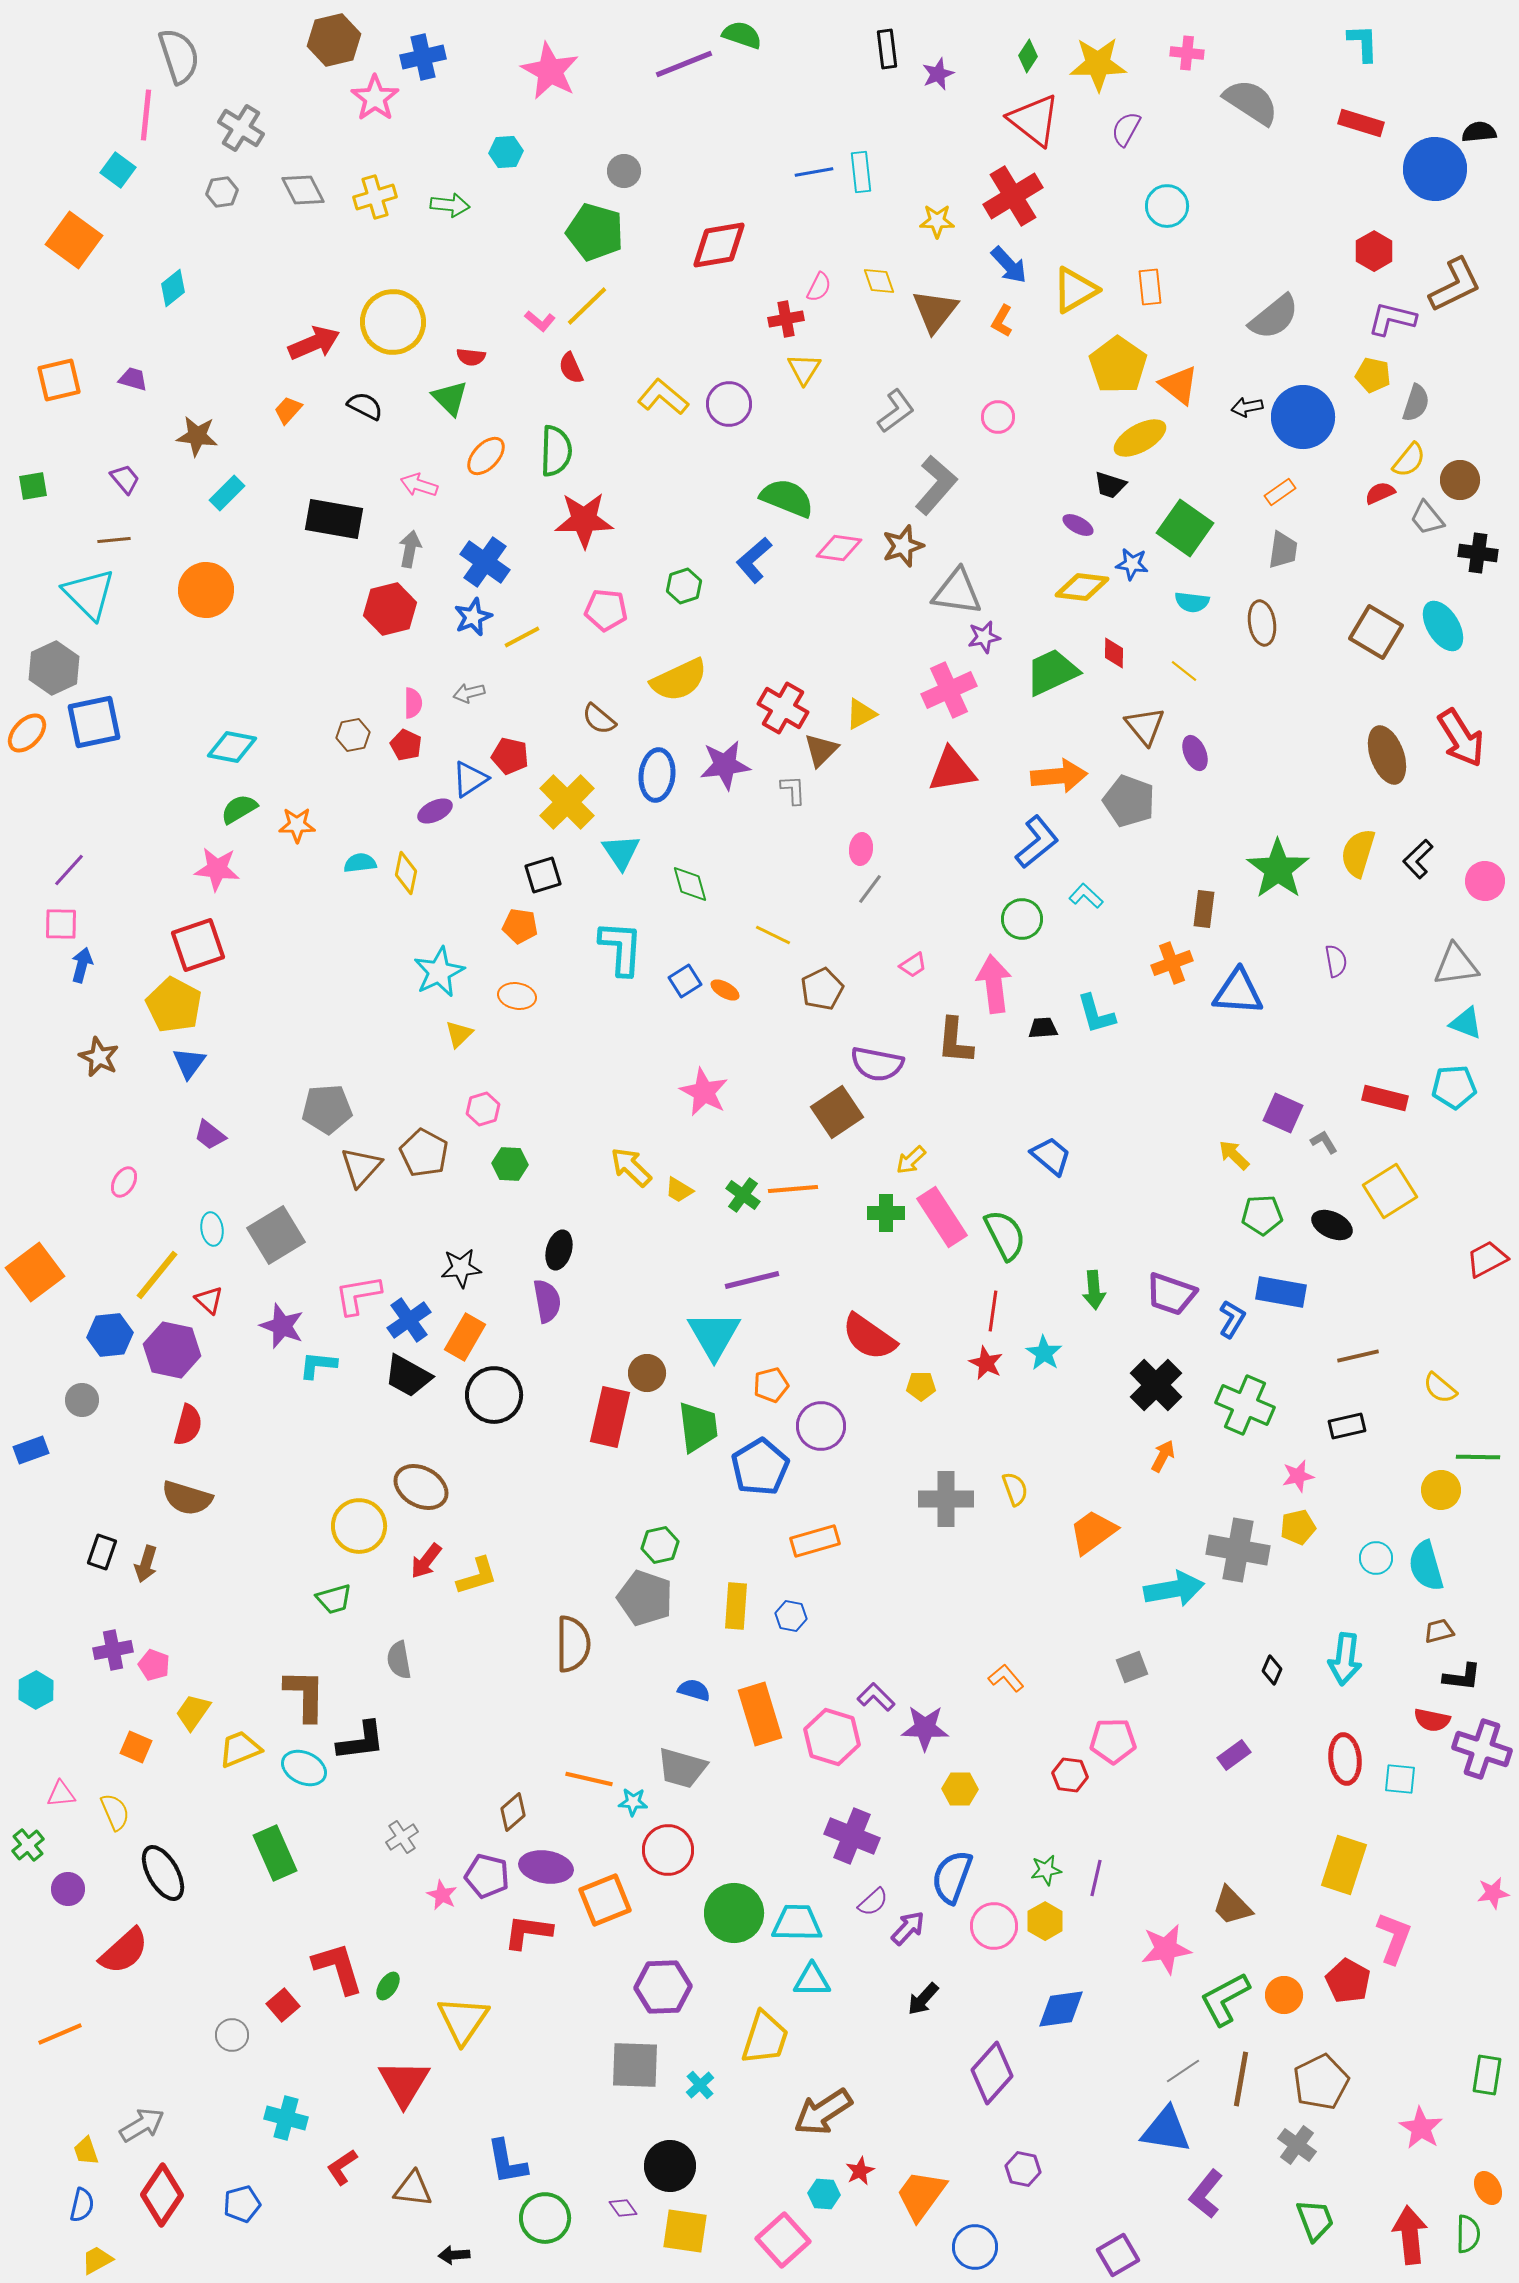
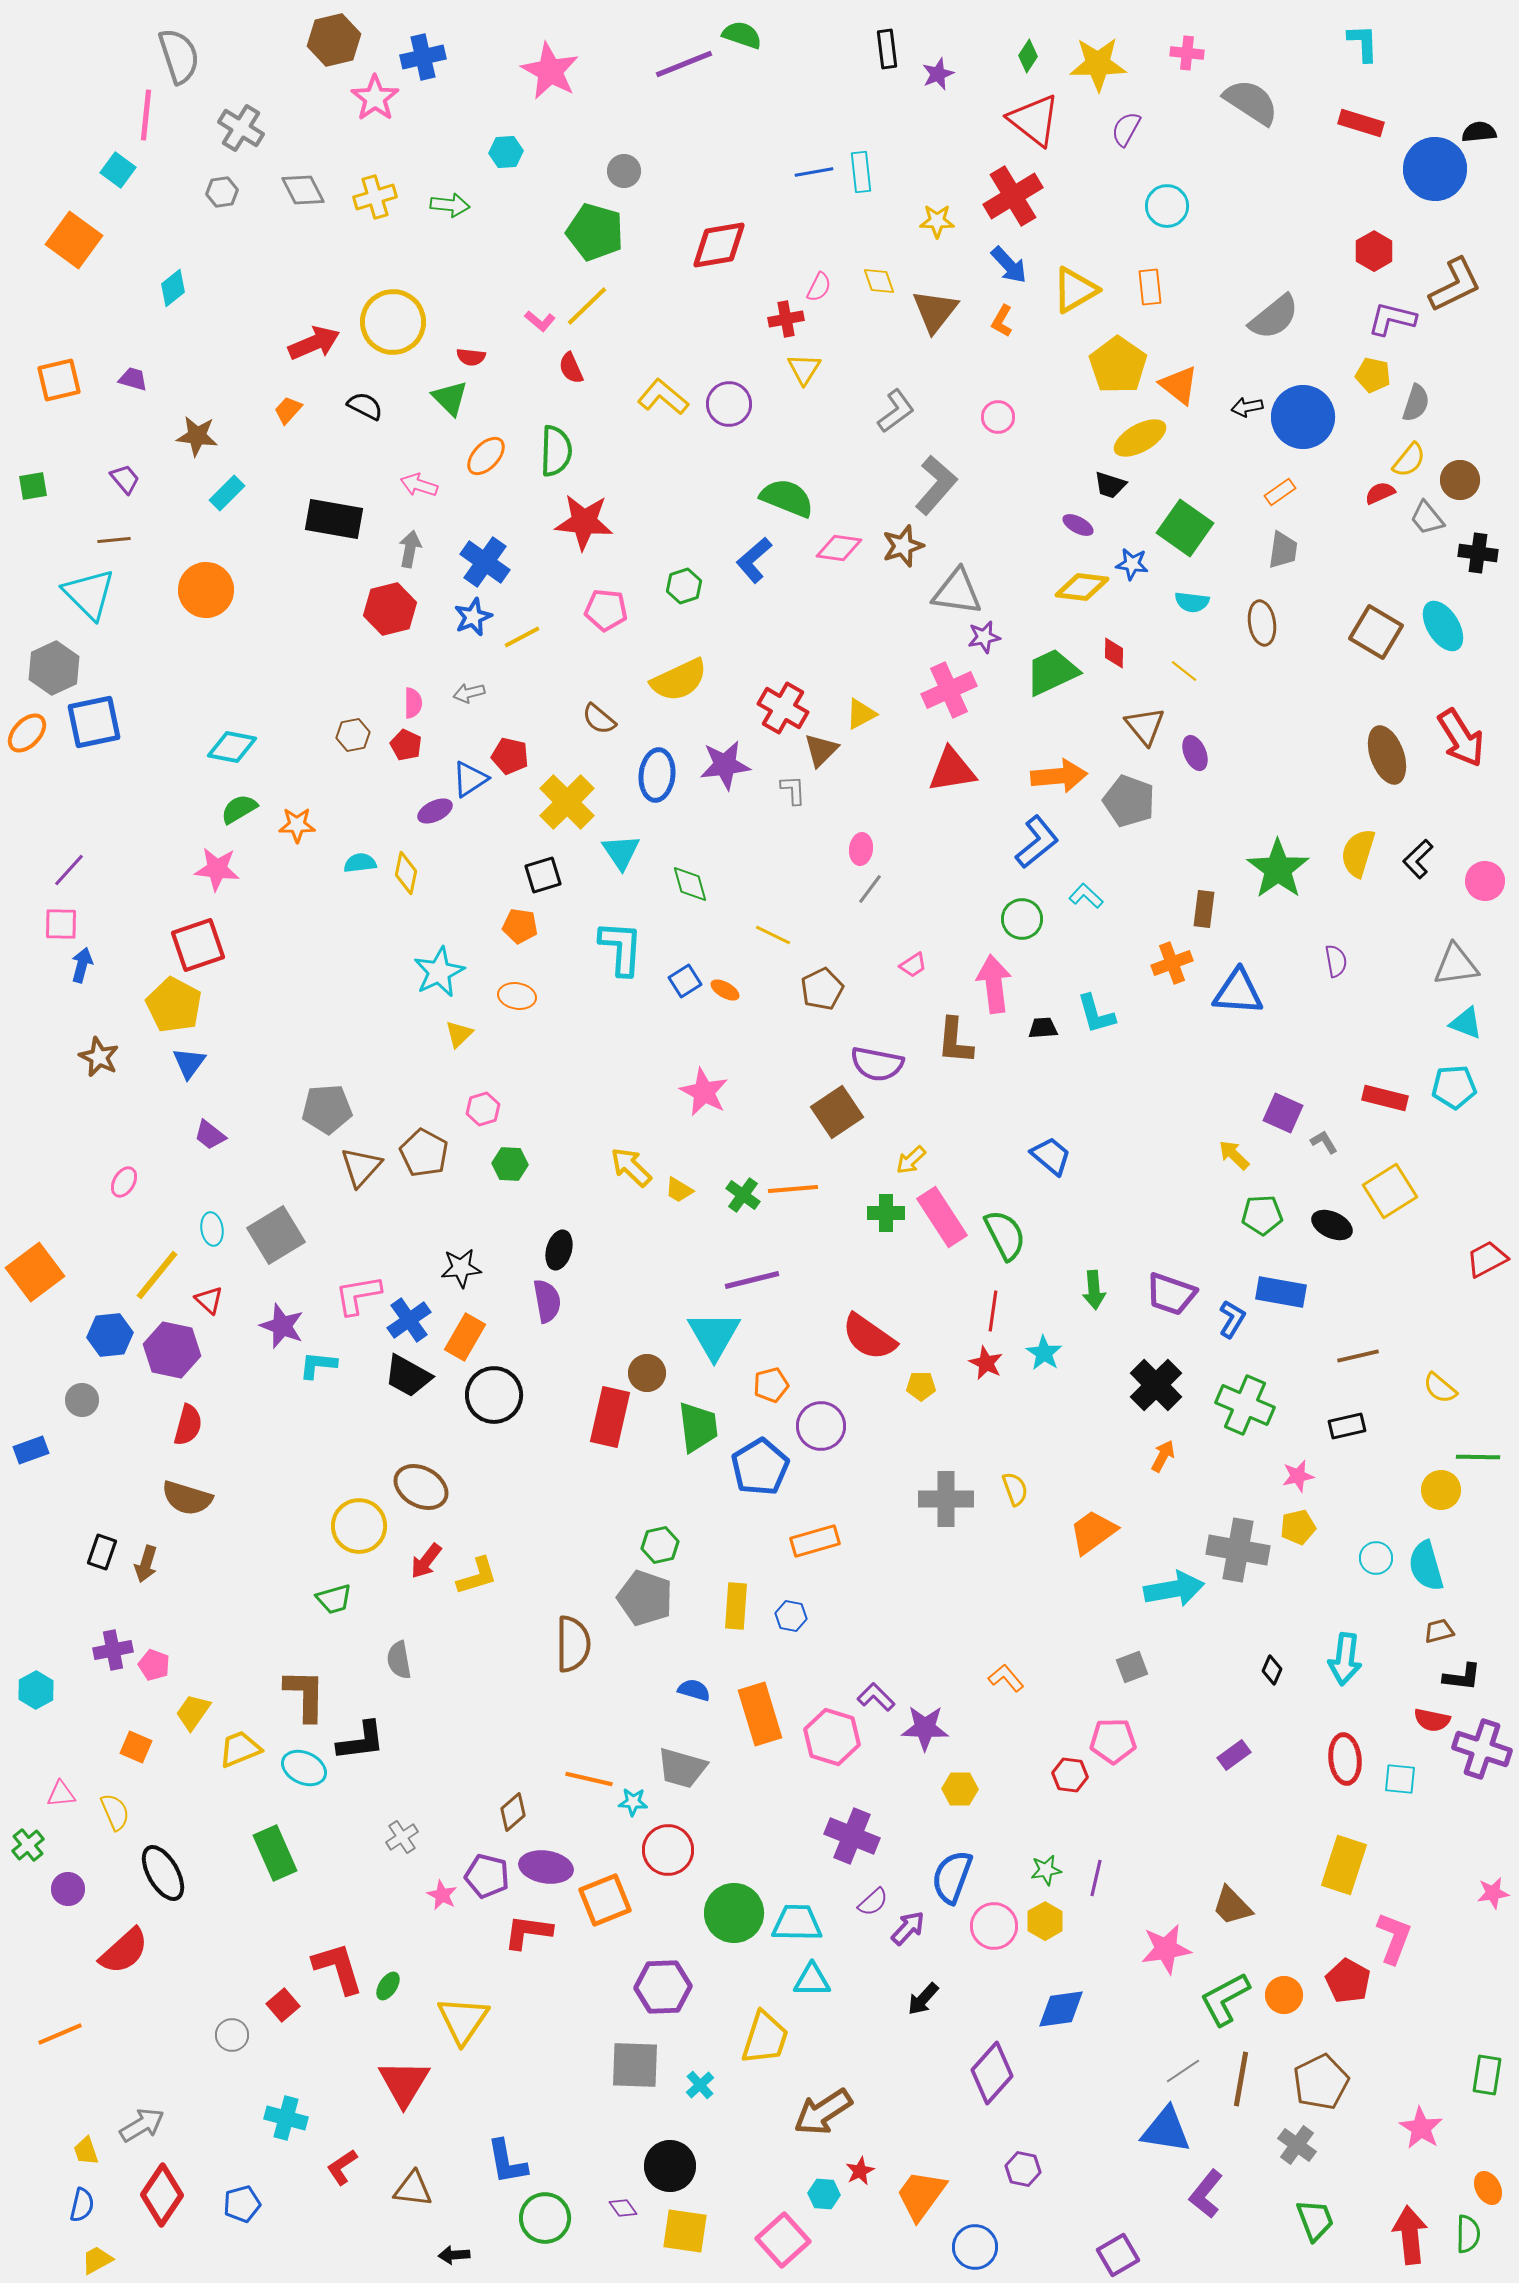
red star at (584, 520): moved 2 px down; rotated 6 degrees clockwise
